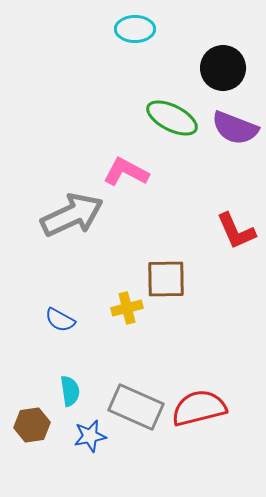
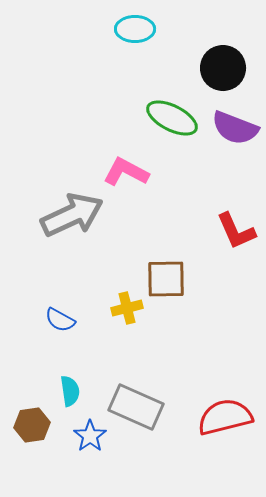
red semicircle: moved 26 px right, 9 px down
blue star: rotated 24 degrees counterclockwise
